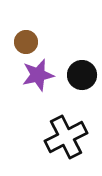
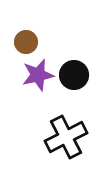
black circle: moved 8 px left
